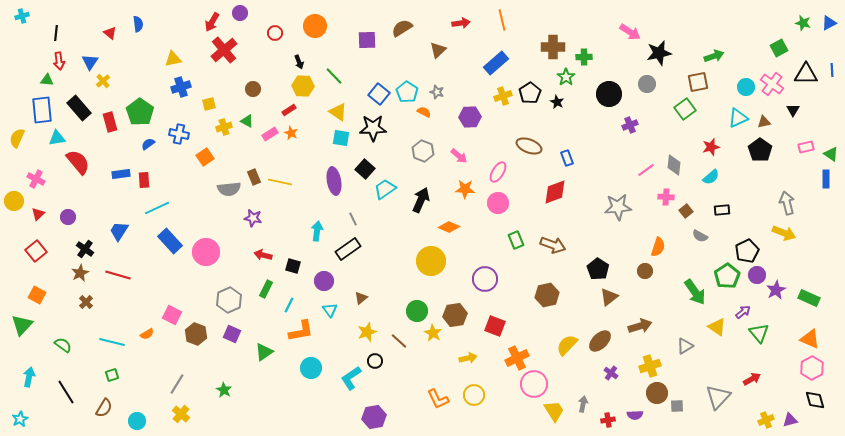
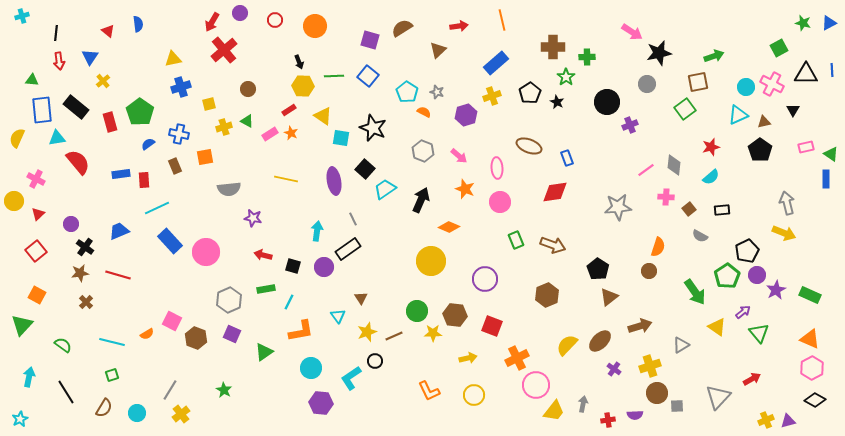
red arrow at (461, 23): moved 2 px left, 3 px down
pink arrow at (630, 32): moved 2 px right
red triangle at (110, 33): moved 2 px left, 2 px up
red circle at (275, 33): moved 13 px up
purple square at (367, 40): moved 3 px right; rotated 18 degrees clockwise
green cross at (584, 57): moved 3 px right
blue triangle at (90, 62): moved 5 px up
green line at (334, 76): rotated 48 degrees counterclockwise
green triangle at (47, 80): moved 15 px left
pink cross at (772, 84): rotated 10 degrees counterclockwise
brown circle at (253, 89): moved 5 px left
blue square at (379, 94): moved 11 px left, 18 px up
black circle at (609, 94): moved 2 px left, 8 px down
yellow cross at (503, 96): moved 11 px left
black rectangle at (79, 108): moved 3 px left, 1 px up; rotated 10 degrees counterclockwise
yellow triangle at (338, 112): moved 15 px left, 4 px down
purple hexagon at (470, 117): moved 4 px left, 2 px up; rotated 15 degrees counterclockwise
cyan triangle at (738, 118): moved 3 px up
black star at (373, 128): rotated 24 degrees clockwise
orange square at (205, 157): rotated 24 degrees clockwise
pink ellipse at (498, 172): moved 1 px left, 4 px up; rotated 35 degrees counterclockwise
brown rectangle at (254, 177): moved 79 px left, 11 px up
yellow line at (280, 182): moved 6 px right, 3 px up
orange star at (465, 189): rotated 18 degrees clockwise
red diamond at (555, 192): rotated 12 degrees clockwise
pink circle at (498, 203): moved 2 px right, 1 px up
brown square at (686, 211): moved 3 px right, 2 px up
purple circle at (68, 217): moved 3 px right, 7 px down
blue trapezoid at (119, 231): rotated 35 degrees clockwise
black cross at (85, 249): moved 2 px up
brown circle at (645, 271): moved 4 px right
brown star at (80, 273): rotated 18 degrees clockwise
purple circle at (324, 281): moved 14 px up
green rectangle at (266, 289): rotated 54 degrees clockwise
brown hexagon at (547, 295): rotated 10 degrees counterclockwise
brown triangle at (361, 298): rotated 24 degrees counterclockwise
green rectangle at (809, 298): moved 1 px right, 3 px up
cyan line at (289, 305): moved 3 px up
cyan triangle at (330, 310): moved 8 px right, 6 px down
pink square at (172, 315): moved 6 px down
brown hexagon at (455, 315): rotated 15 degrees clockwise
red square at (495, 326): moved 3 px left
yellow star at (433, 333): rotated 30 degrees counterclockwise
brown hexagon at (196, 334): moved 4 px down
brown line at (399, 341): moved 5 px left, 5 px up; rotated 66 degrees counterclockwise
gray triangle at (685, 346): moved 4 px left, 1 px up
purple cross at (611, 373): moved 3 px right, 4 px up
gray line at (177, 384): moved 7 px left, 6 px down
pink circle at (534, 384): moved 2 px right, 1 px down
orange L-shape at (438, 399): moved 9 px left, 8 px up
black diamond at (815, 400): rotated 45 degrees counterclockwise
yellow trapezoid at (554, 411): rotated 70 degrees clockwise
yellow cross at (181, 414): rotated 12 degrees clockwise
purple hexagon at (374, 417): moved 53 px left, 14 px up; rotated 15 degrees clockwise
purple triangle at (790, 420): moved 2 px left, 1 px down
cyan circle at (137, 421): moved 8 px up
